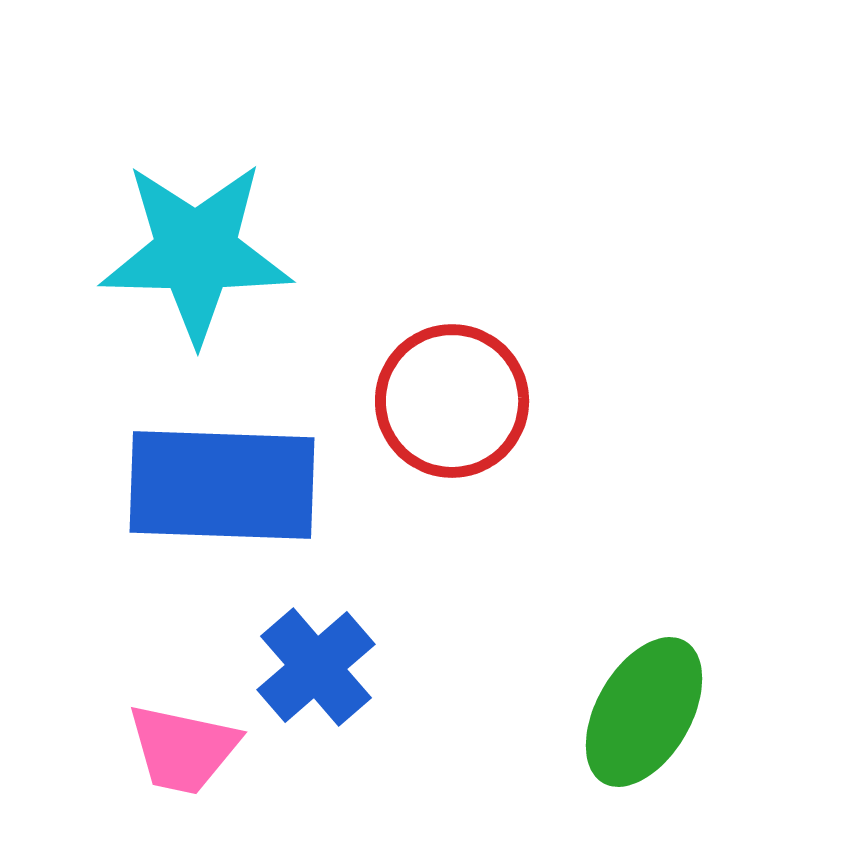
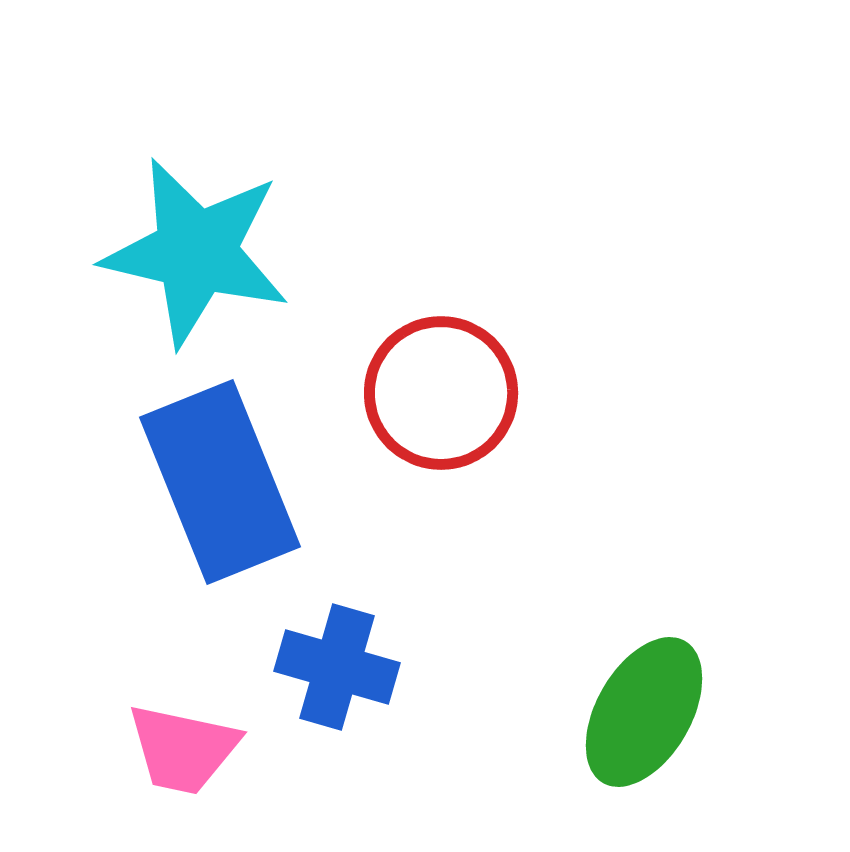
cyan star: rotated 12 degrees clockwise
red circle: moved 11 px left, 8 px up
blue rectangle: moved 2 px left, 3 px up; rotated 66 degrees clockwise
blue cross: moved 21 px right; rotated 33 degrees counterclockwise
